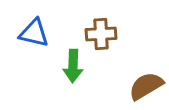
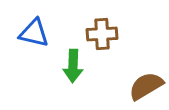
brown cross: moved 1 px right
